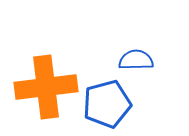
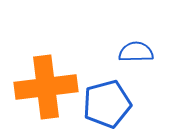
blue semicircle: moved 8 px up
